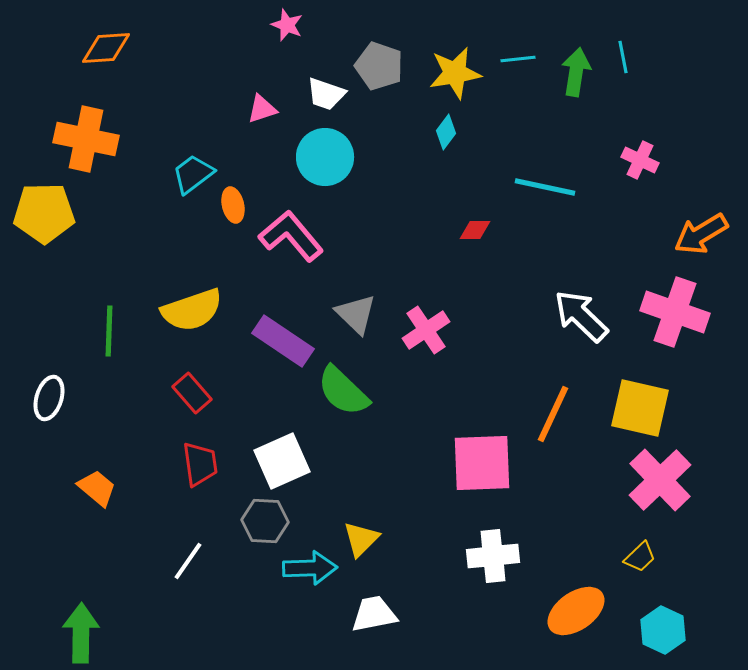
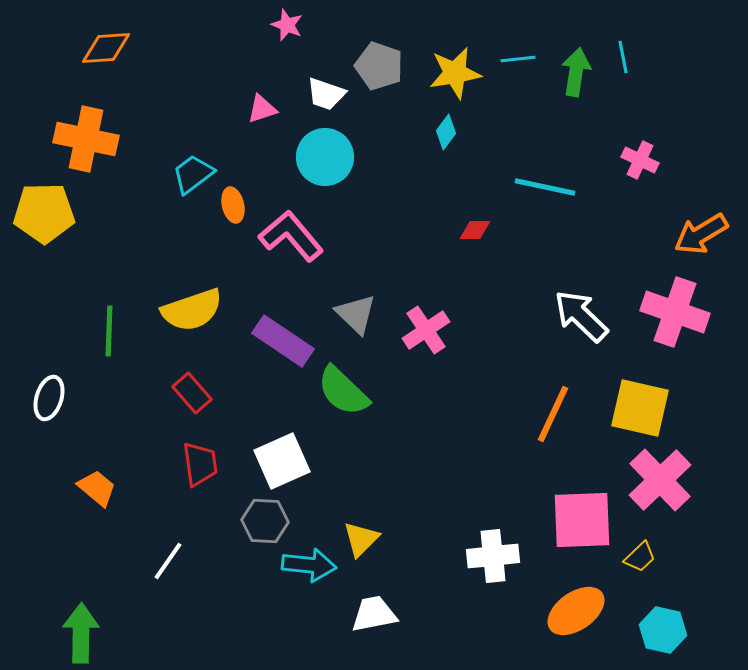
pink square at (482, 463): moved 100 px right, 57 px down
white line at (188, 561): moved 20 px left
cyan arrow at (310, 568): moved 1 px left, 3 px up; rotated 8 degrees clockwise
cyan hexagon at (663, 630): rotated 12 degrees counterclockwise
